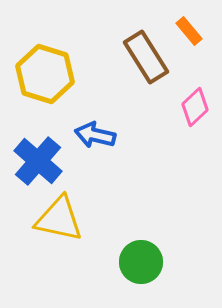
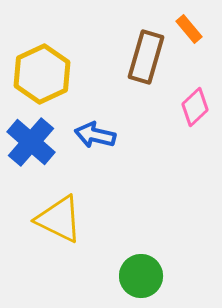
orange rectangle: moved 2 px up
brown rectangle: rotated 48 degrees clockwise
yellow hexagon: moved 3 px left; rotated 18 degrees clockwise
blue cross: moved 7 px left, 19 px up
yellow triangle: rotated 14 degrees clockwise
green circle: moved 14 px down
